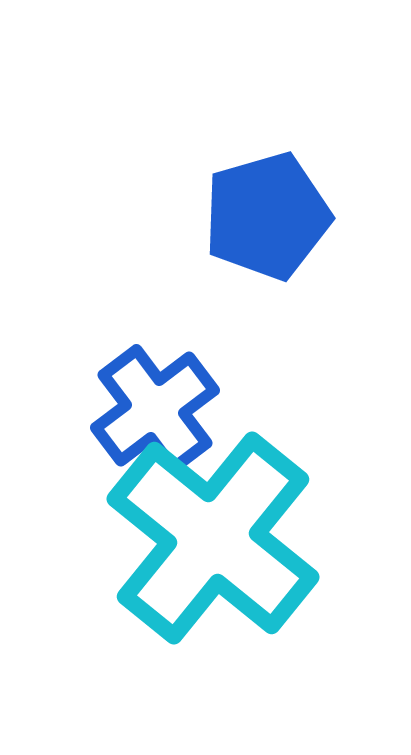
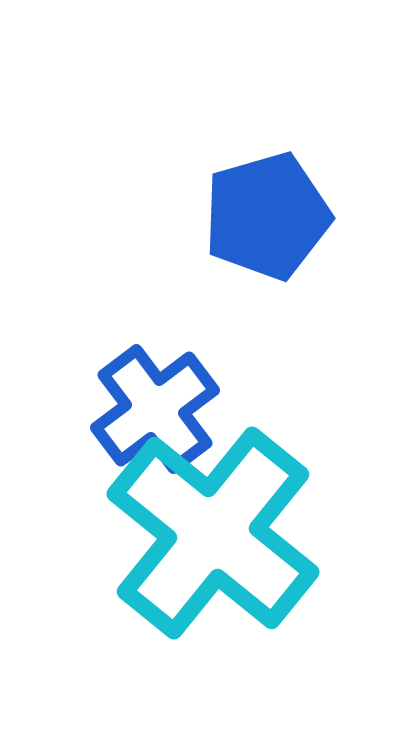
cyan cross: moved 5 px up
